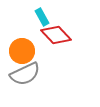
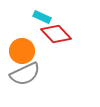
cyan rectangle: rotated 36 degrees counterclockwise
red diamond: moved 1 px up
